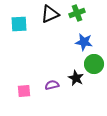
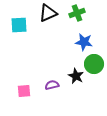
black triangle: moved 2 px left, 1 px up
cyan square: moved 1 px down
black star: moved 2 px up
